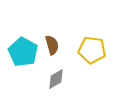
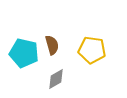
cyan pentagon: moved 1 px right, 1 px down; rotated 16 degrees counterclockwise
